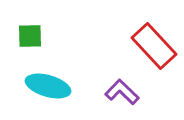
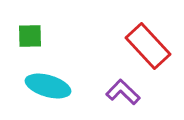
red rectangle: moved 6 px left
purple L-shape: moved 1 px right
